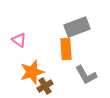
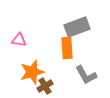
pink triangle: rotated 28 degrees counterclockwise
orange rectangle: moved 1 px right, 1 px up
